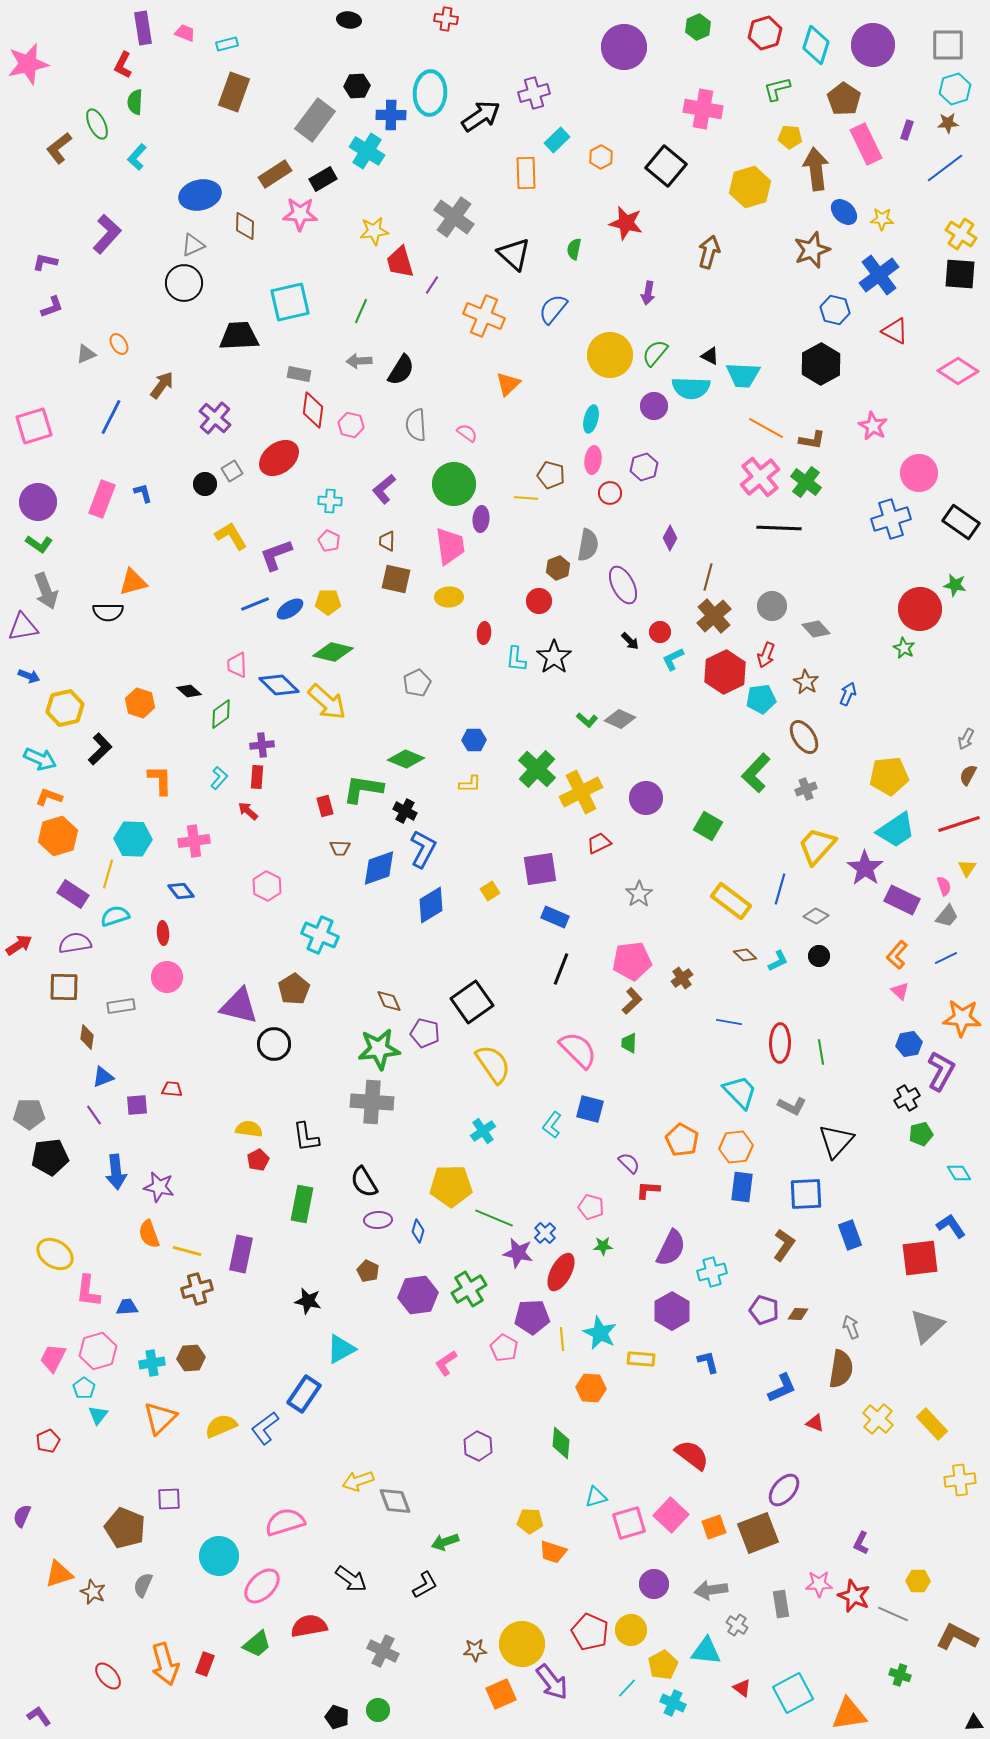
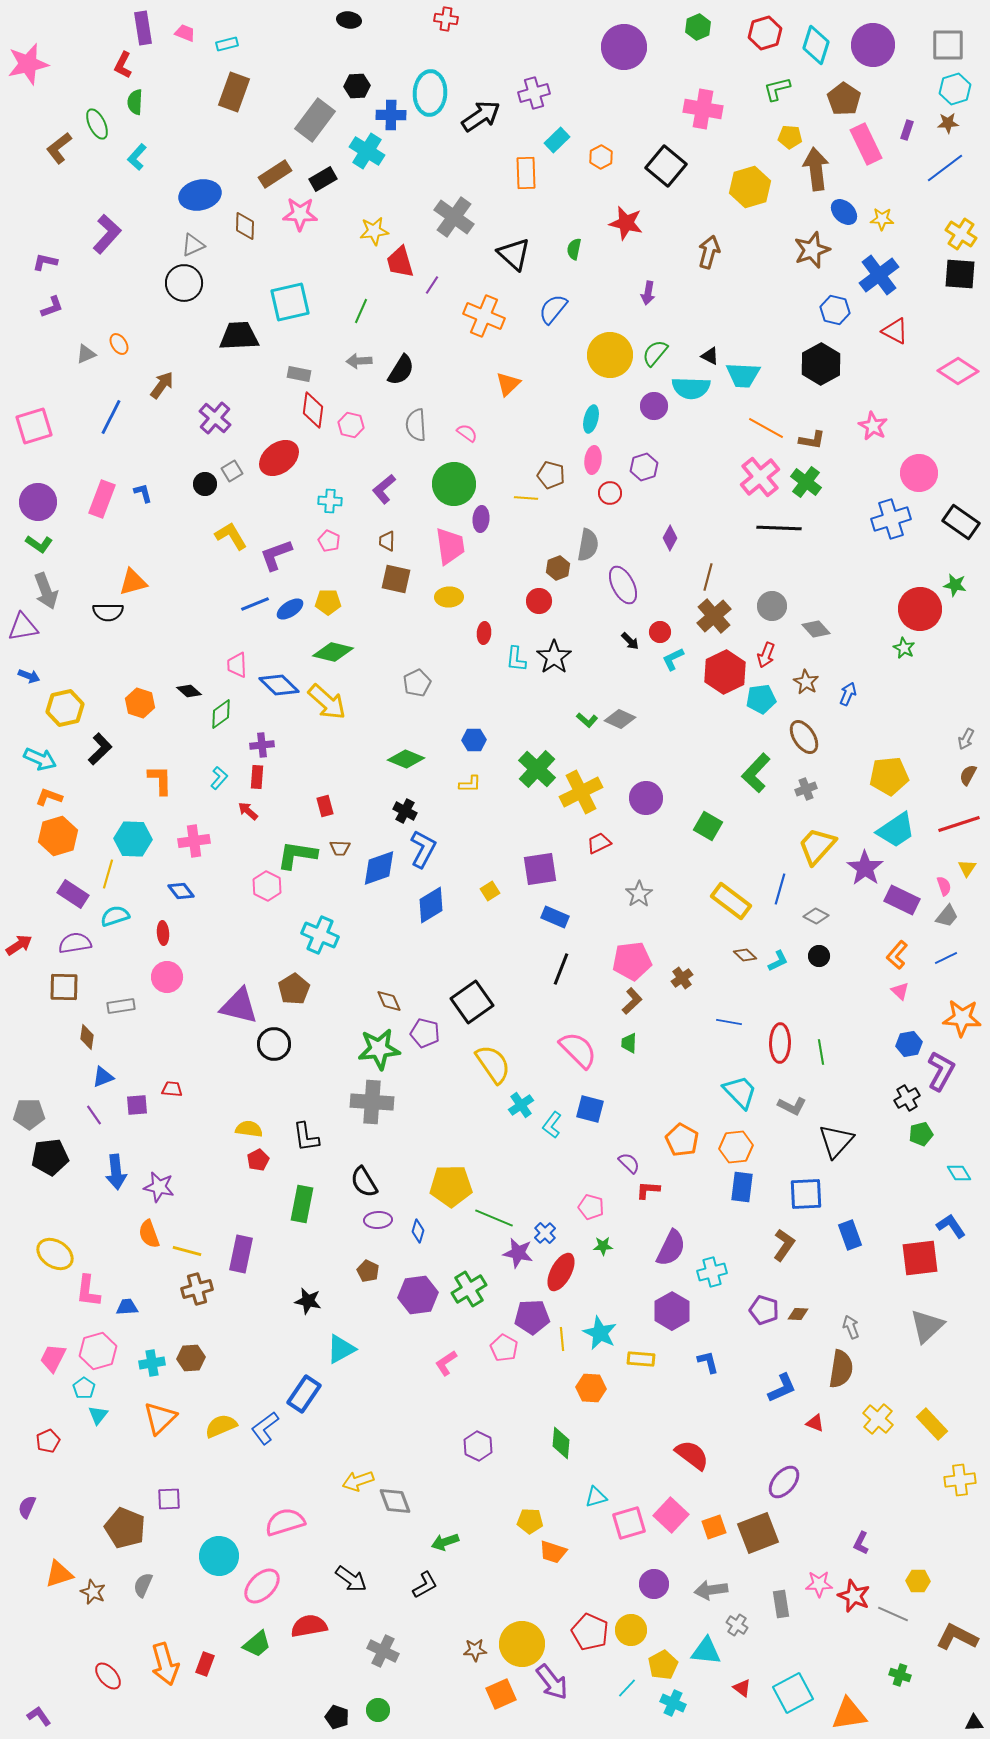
green L-shape at (363, 789): moved 66 px left, 66 px down
cyan cross at (483, 1131): moved 38 px right, 26 px up
purple ellipse at (784, 1490): moved 8 px up
purple semicircle at (22, 1516): moved 5 px right, 9 px up
